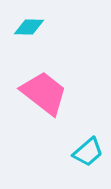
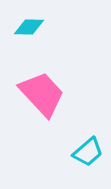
pink trapezoid: moved 2 px left, 1 px down; rotated 9 degrees clockwise
